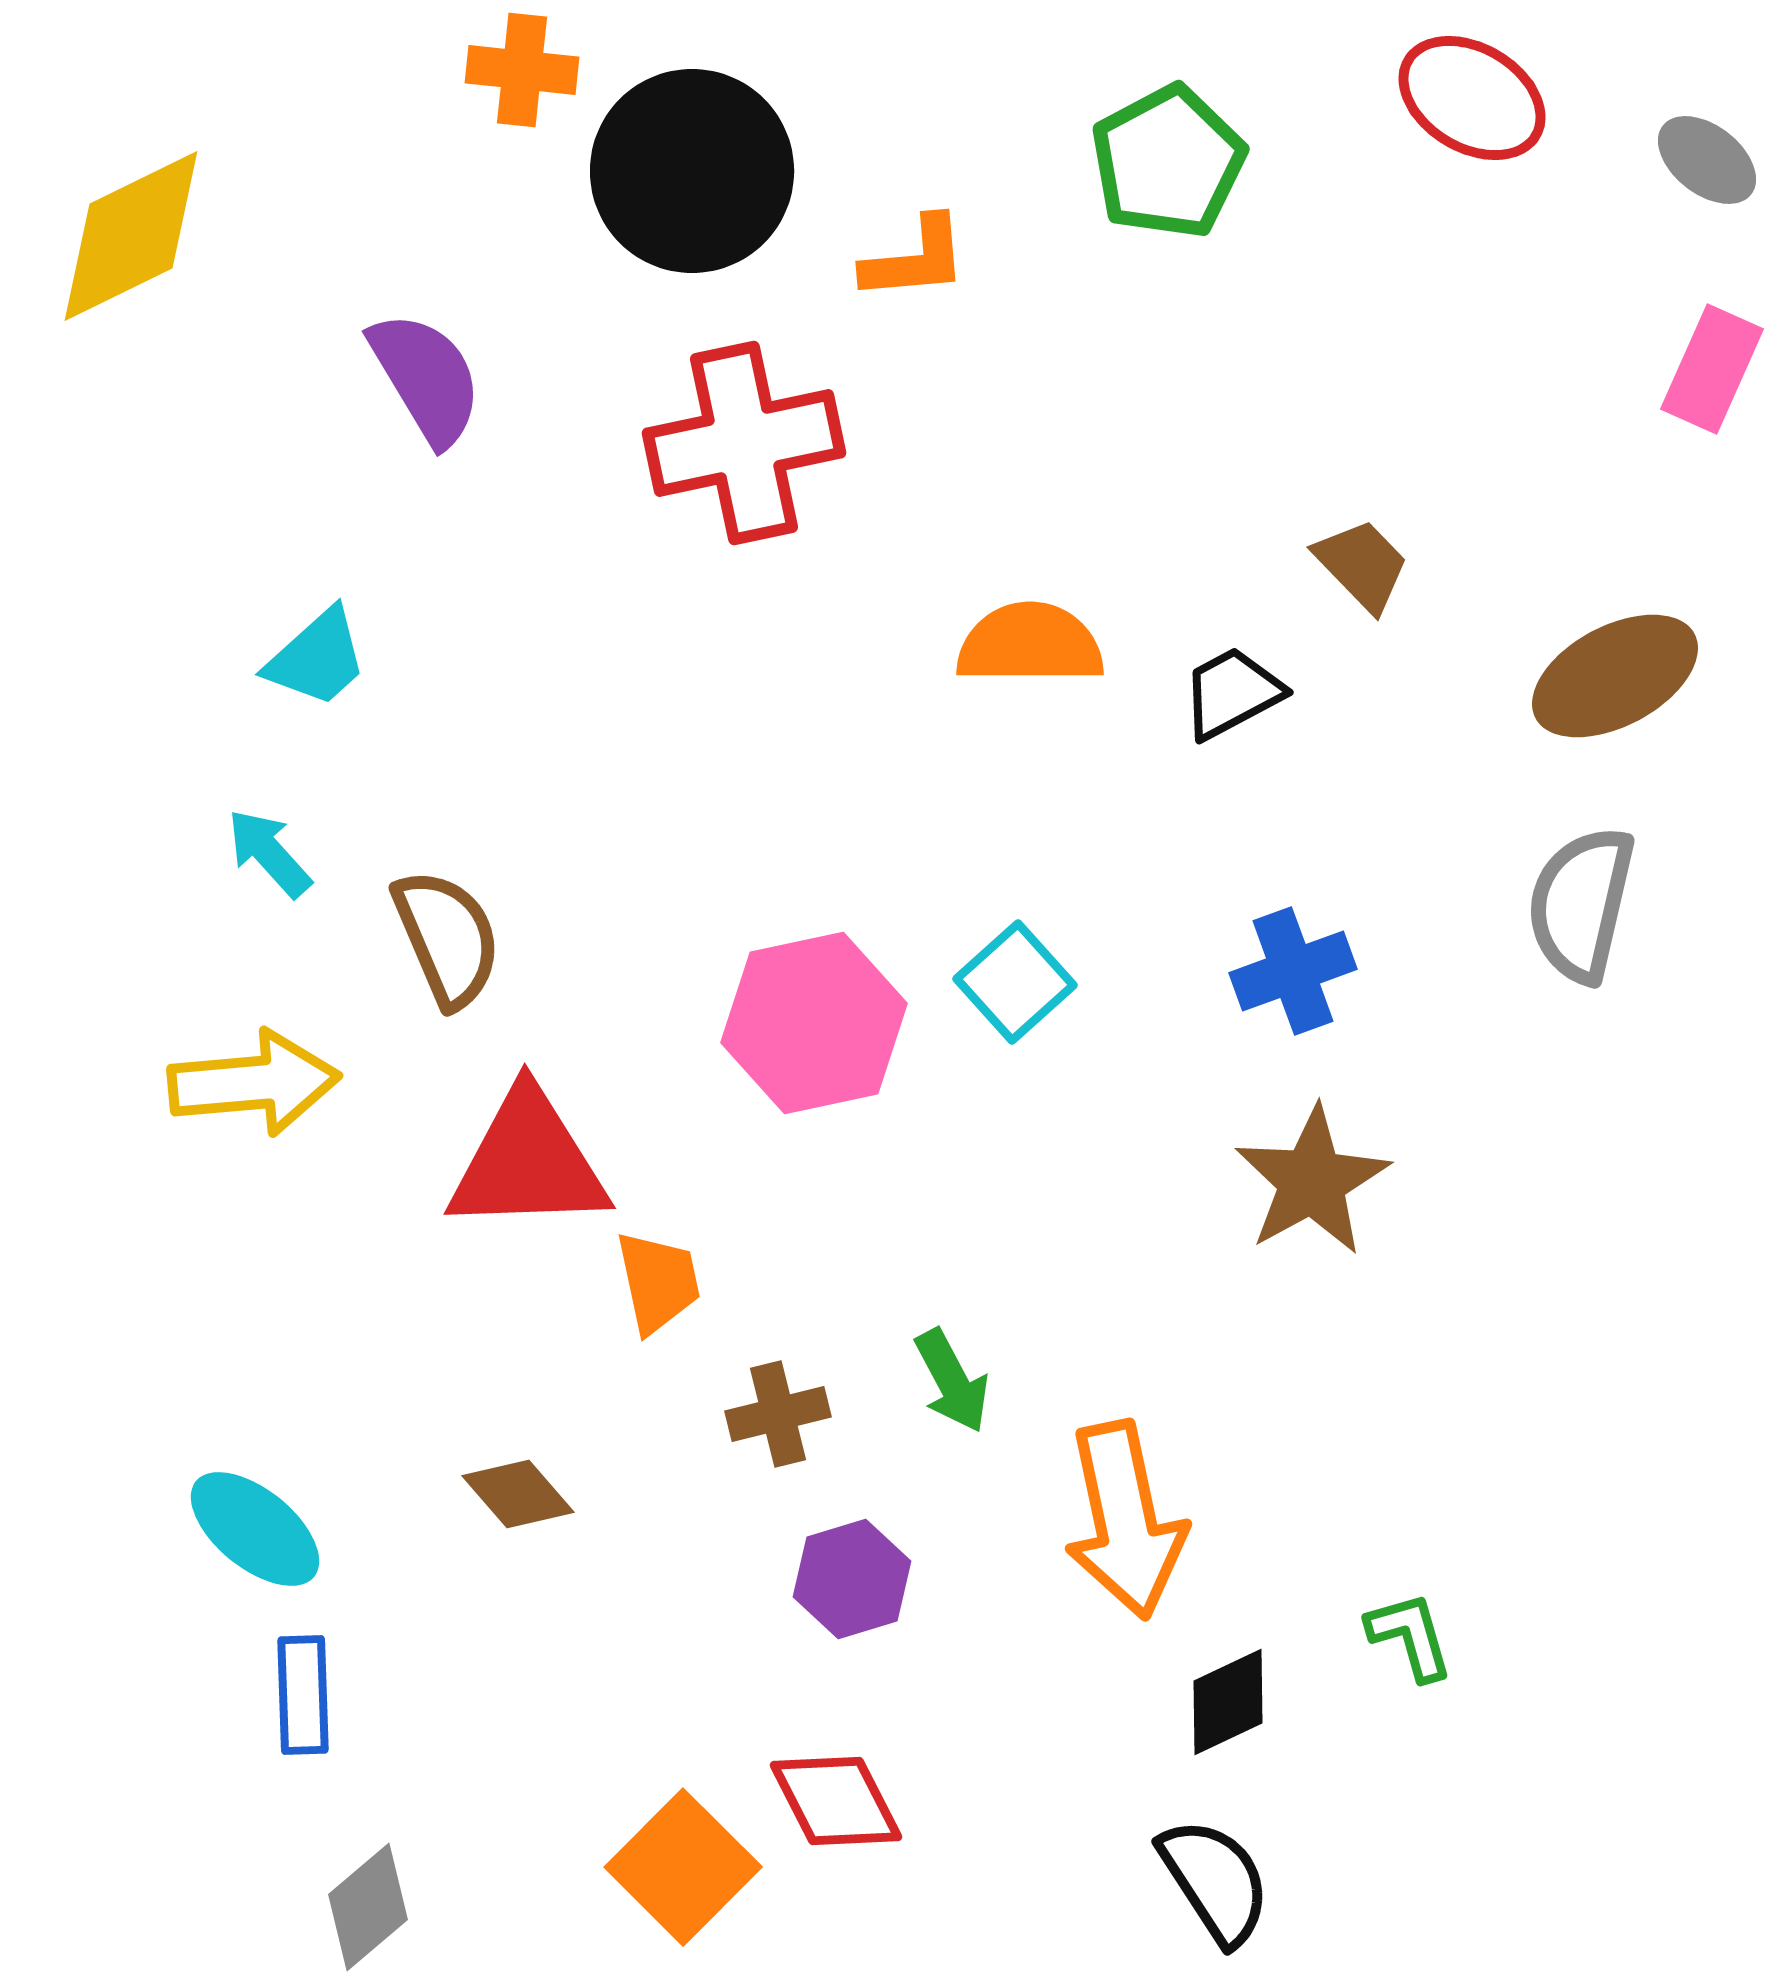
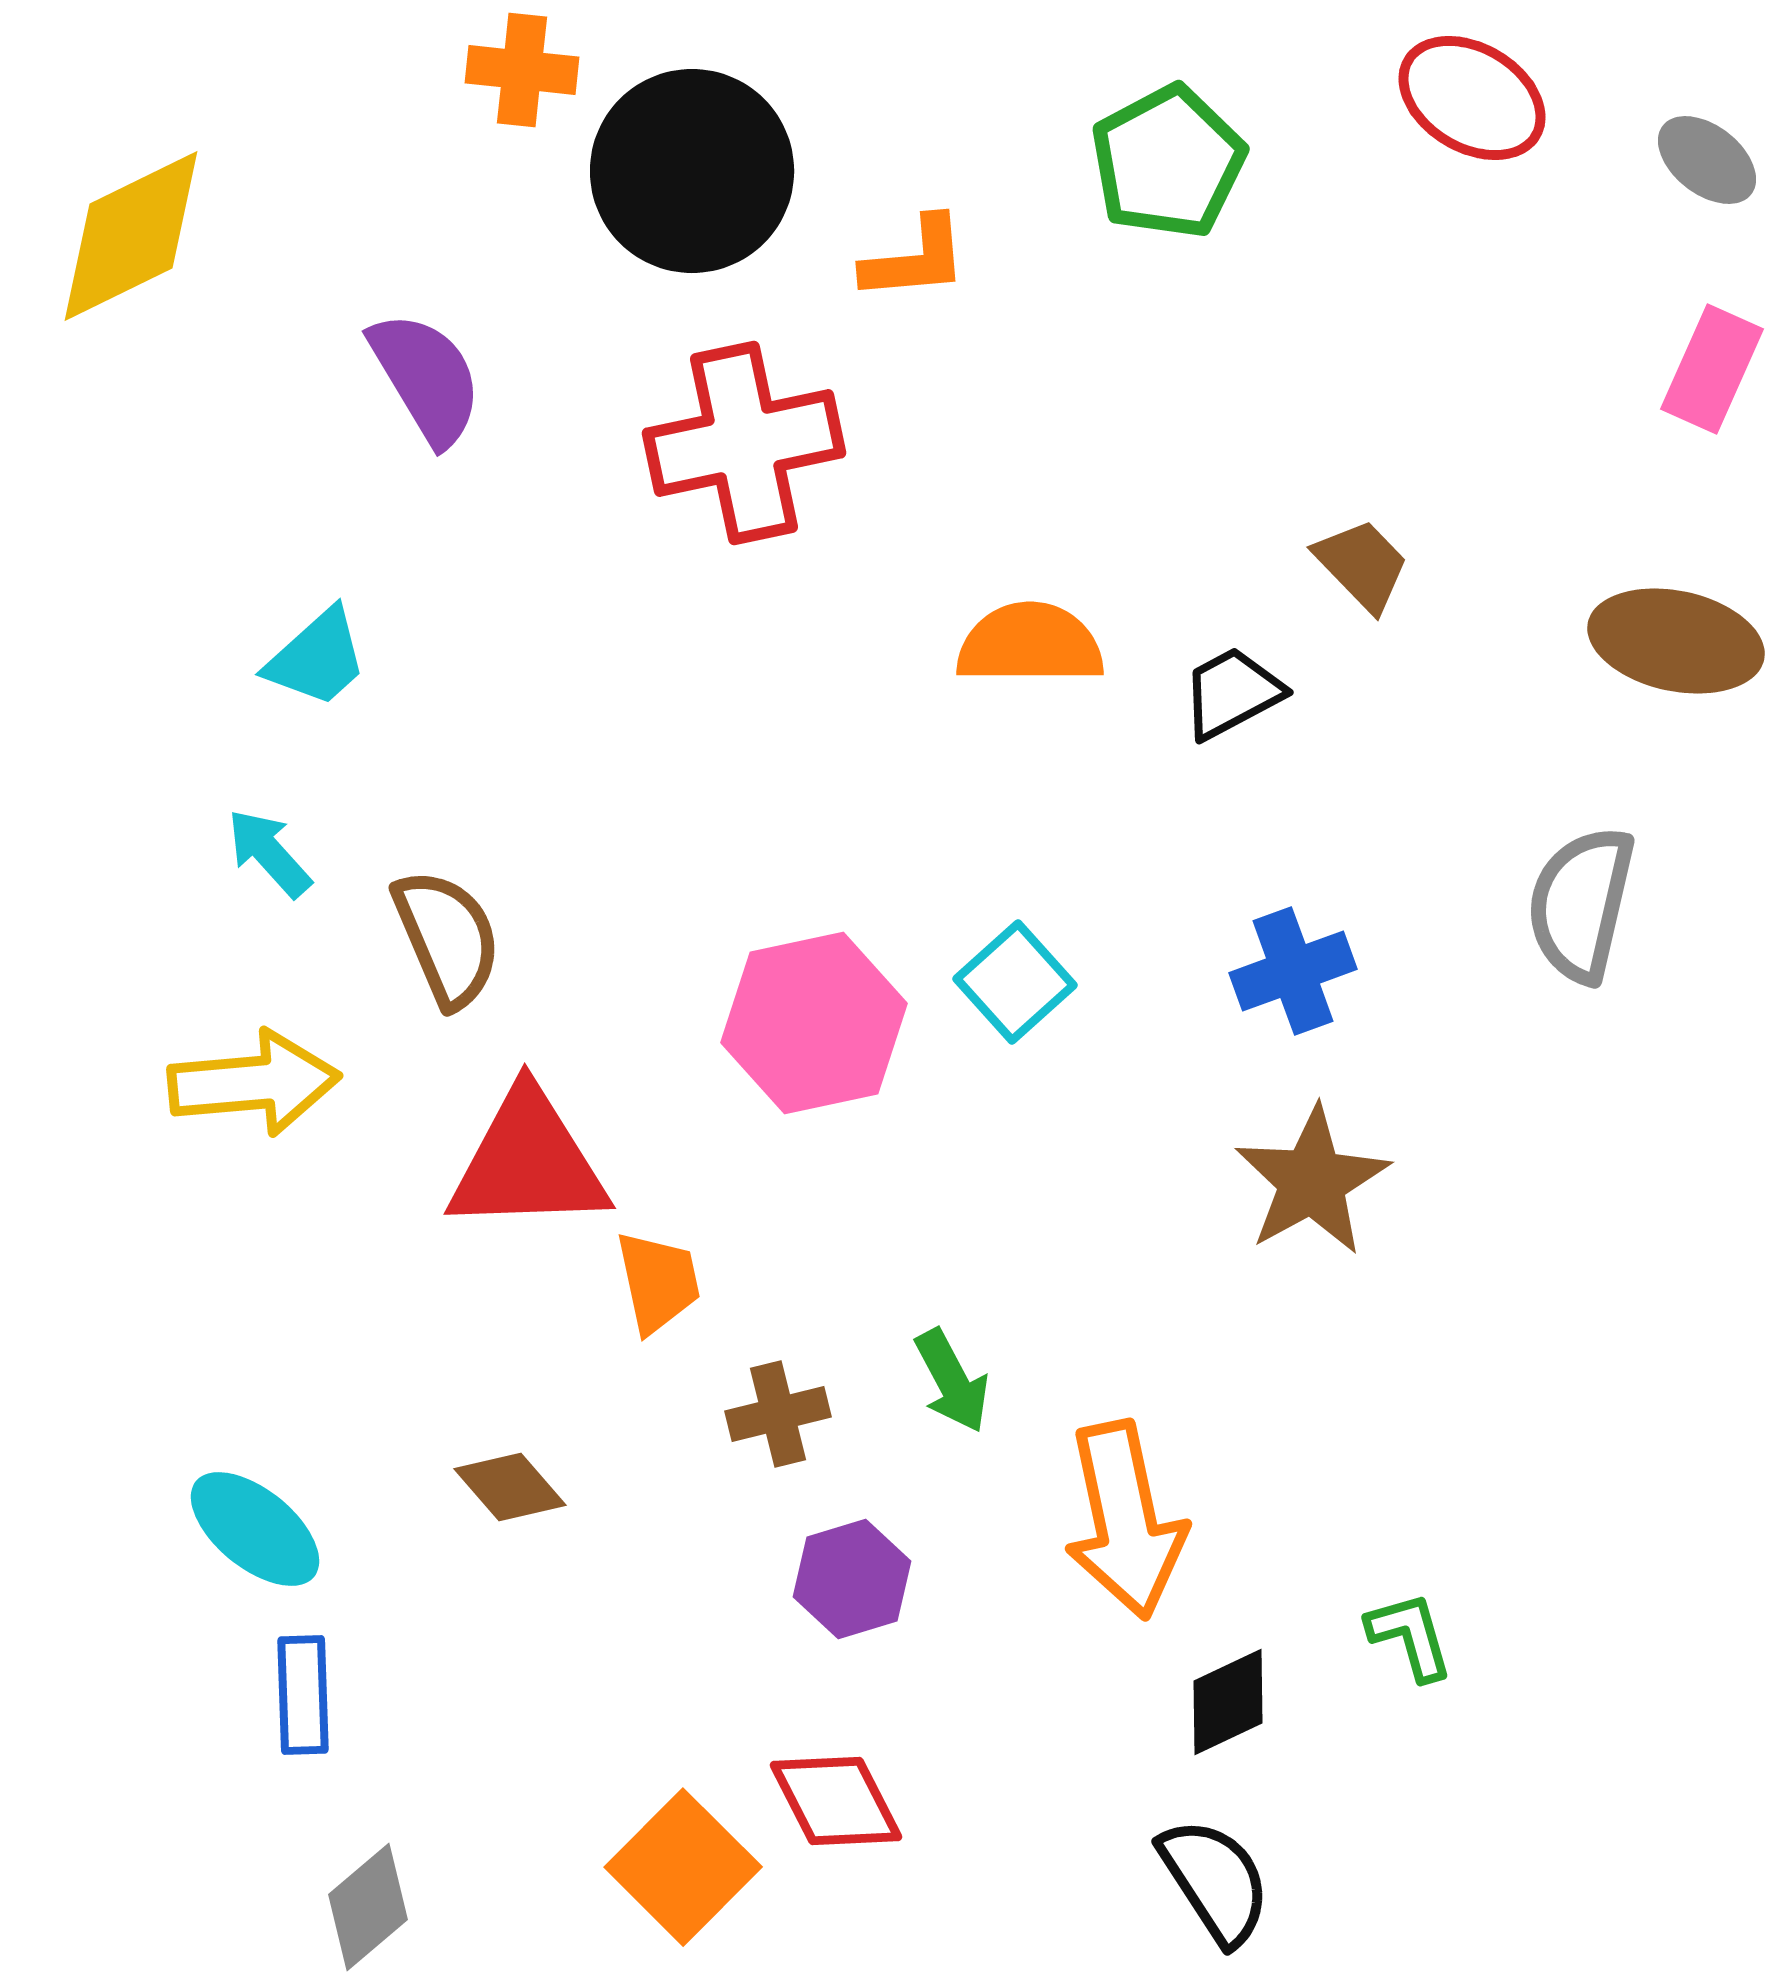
brown ellipse: moved 61 px right, 35 px up; rotated 40 degrees clockwise
brown diamond: moved 8 px left, 7 px up
